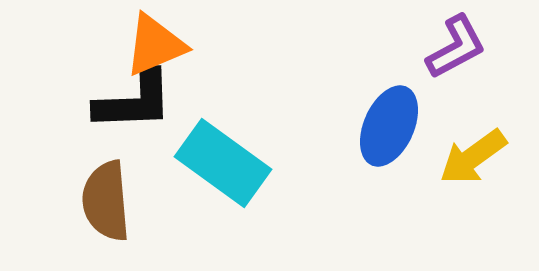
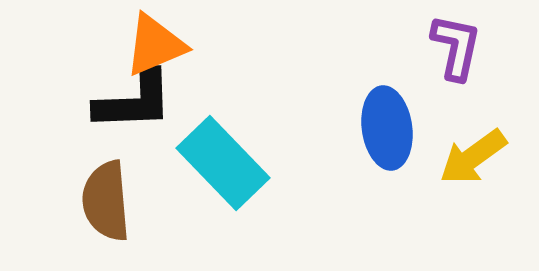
purple L-shape: rotated 50 degrees counterclockwise
blue ellipse: moved 2 px left, 2 px down; rotated 32 degrees counterclockwise
cyan rectangle: rotated 10 degrees clockwise
